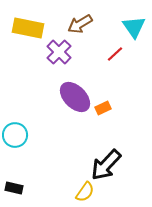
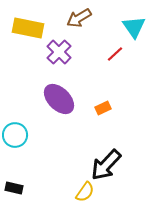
brown arrow: moved 1 px left, 6 px up
purple ellipse: moved 16 px left, 2 px down
